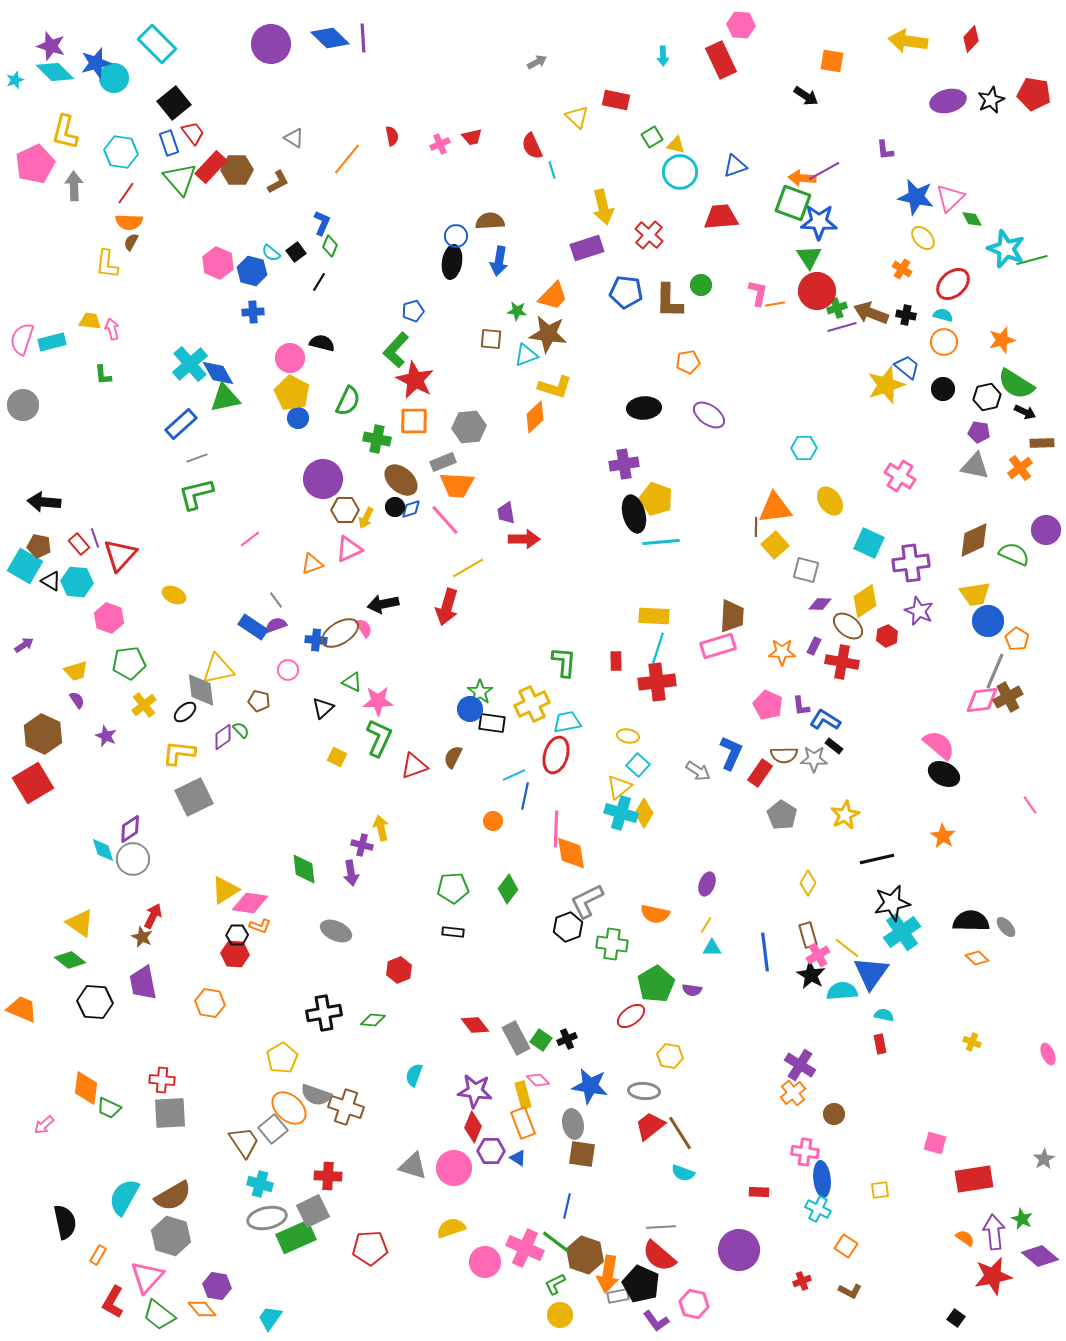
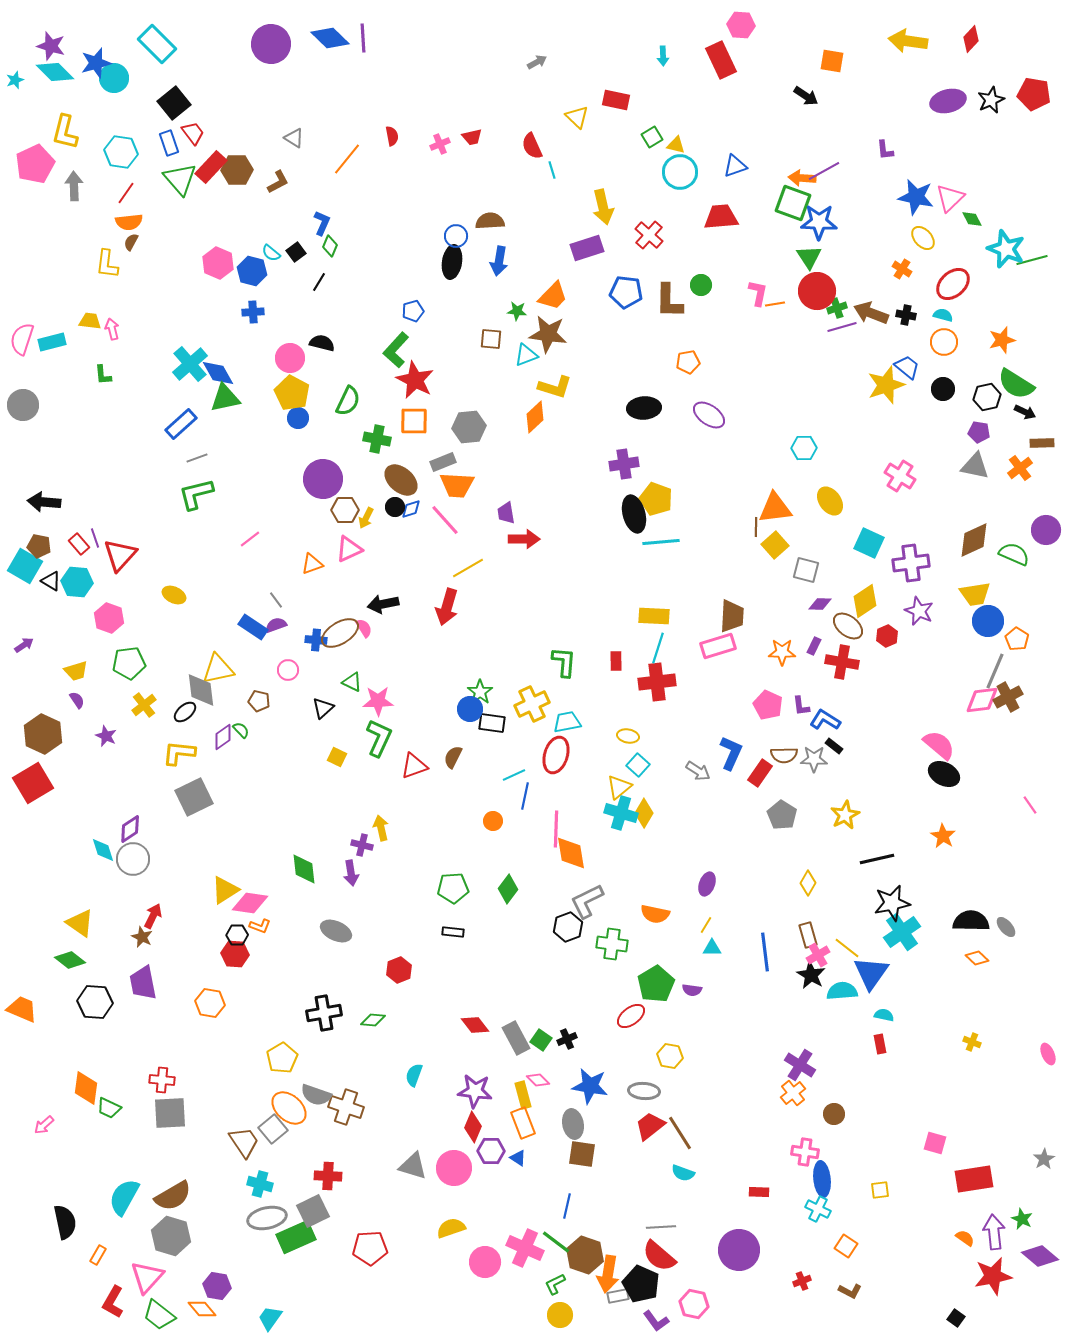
orange semicircle at (129, 222): rotated 8 degrees counterclockwise
